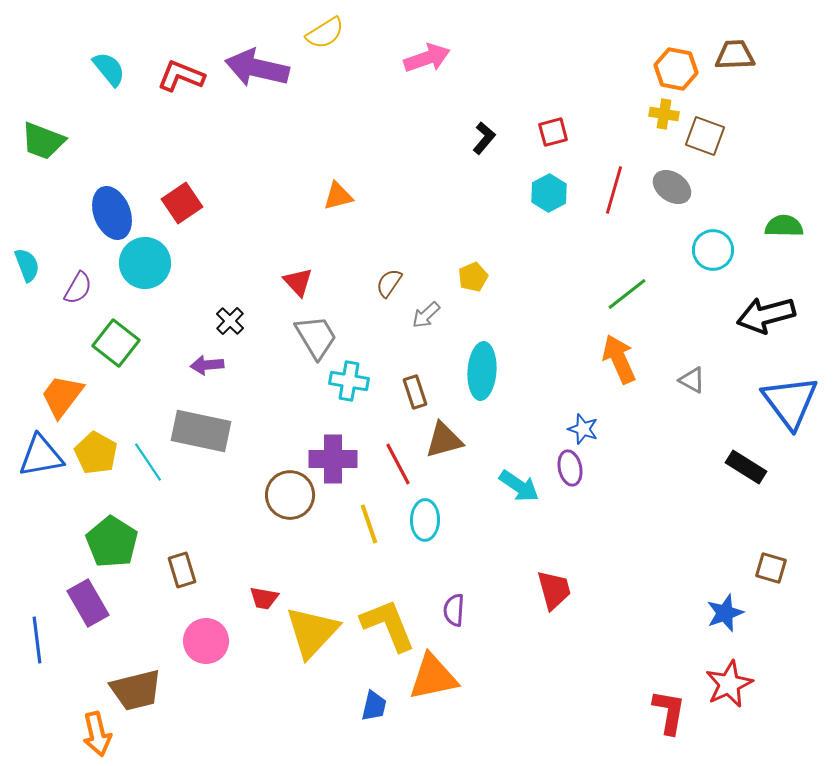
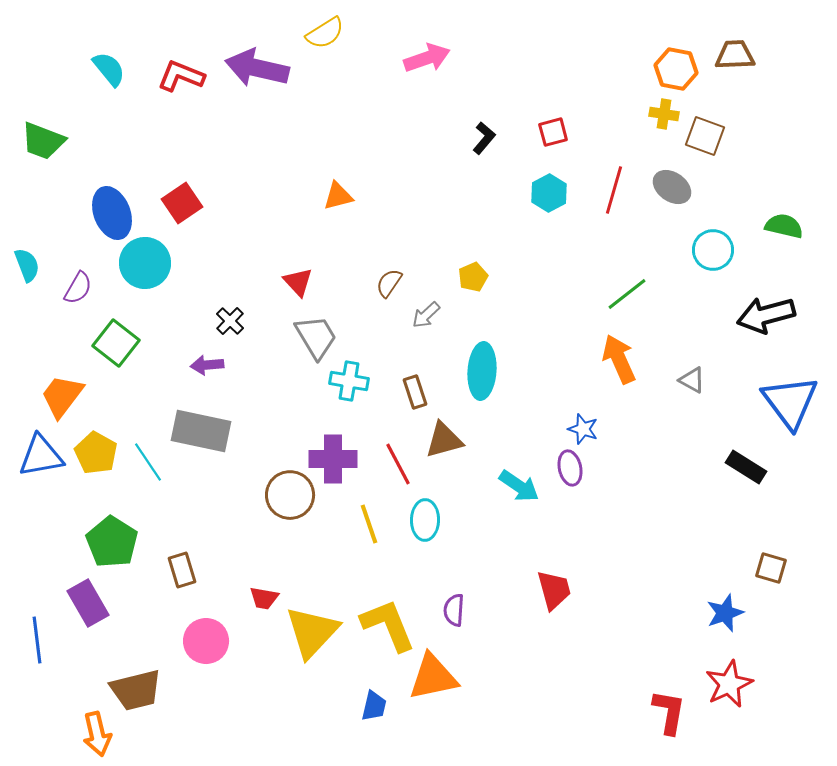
green semicircle at (784, 226): rotated 12 degrees clockwise
